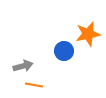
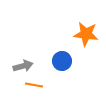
orange star: moved 2 px left; rotated 20 degrees clockwise
blue circle: moved 2 px left, 10 px down
